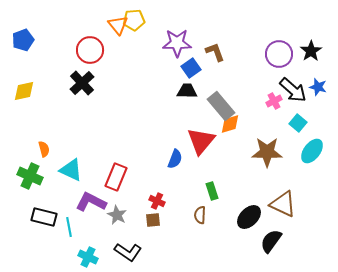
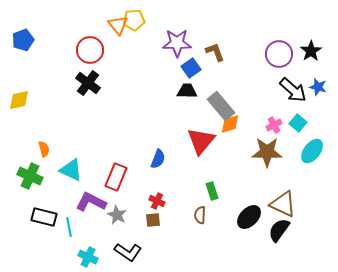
black cross: moved 6 px right; rotated 10 degrees counterclockwise
yellow diamond: moved 5 px left, 9 px down
pink cross: moved 24 px down
blue semicircle: moved 17 px left
black semicircle: moved 8 px right, 11 px up
